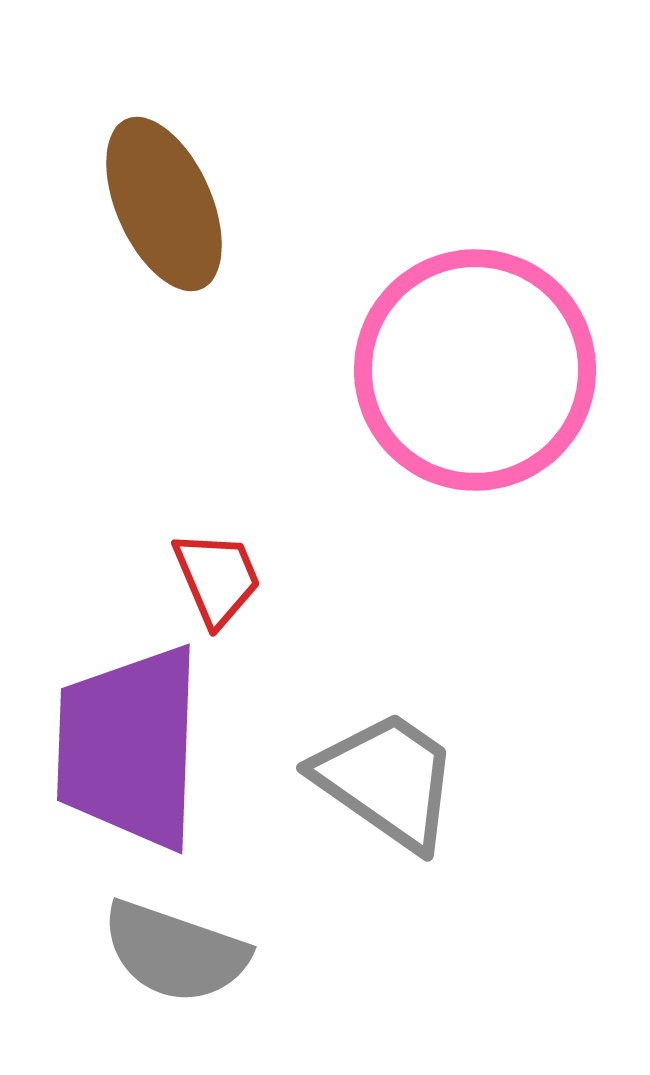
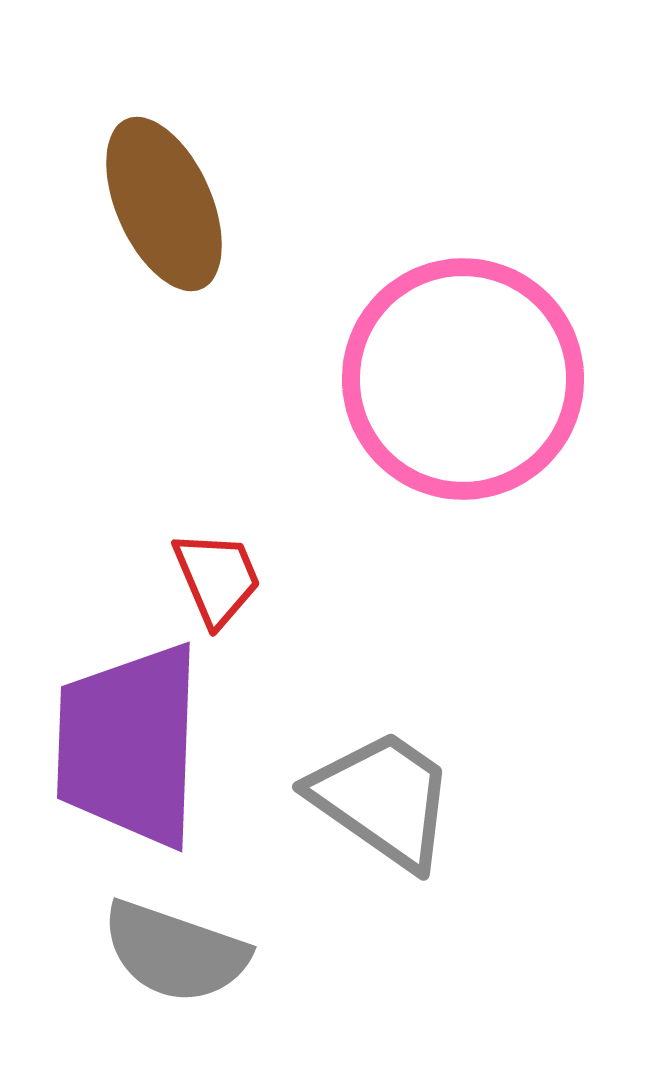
pink circle: moved 12 px left, 9 px down
purple trapezoid: moved 2 px up
gray trapezoid: moved 4 px left, 19 px down
